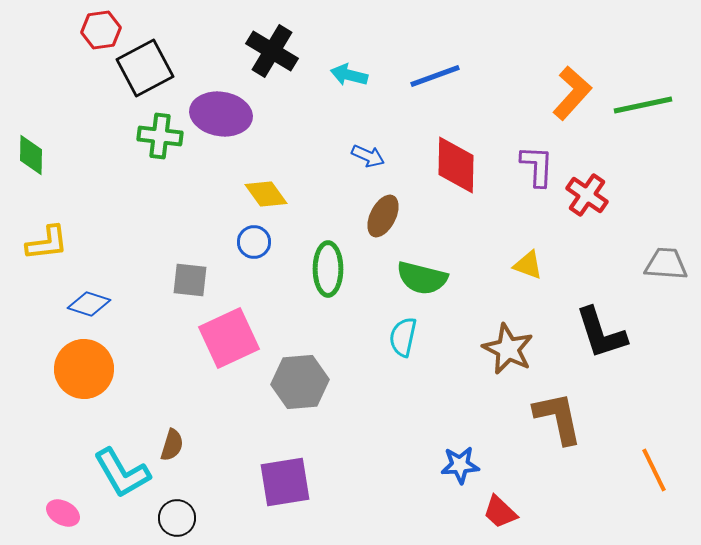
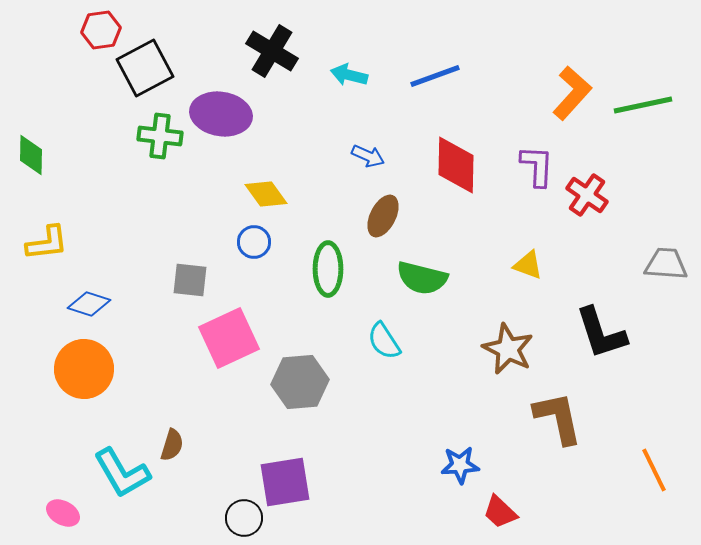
cyan semicircle: moved 19 px left, 4 px down; rotated 45 degrees counterclockwise
black circle: moved 67 px right
